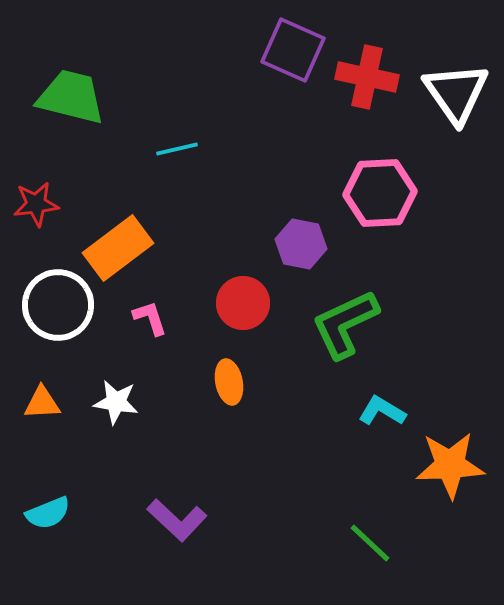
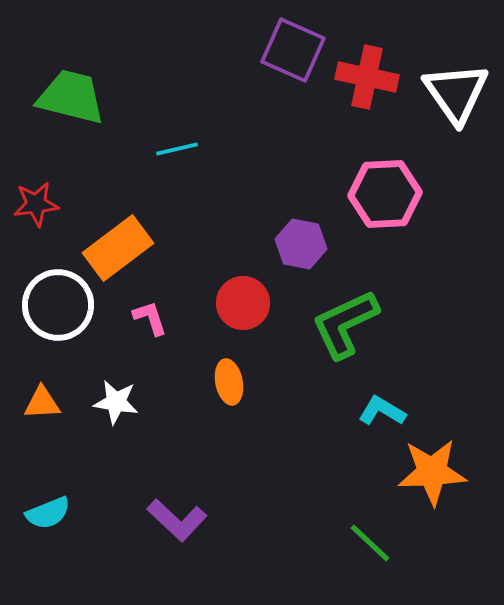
pink hexagon: moved 5 px right, 1 px down
orange star: moved 18 px left, 7 px down
